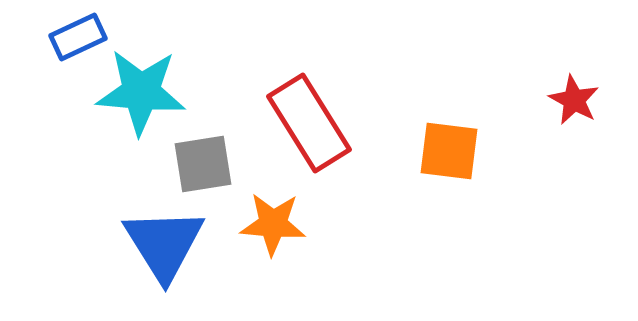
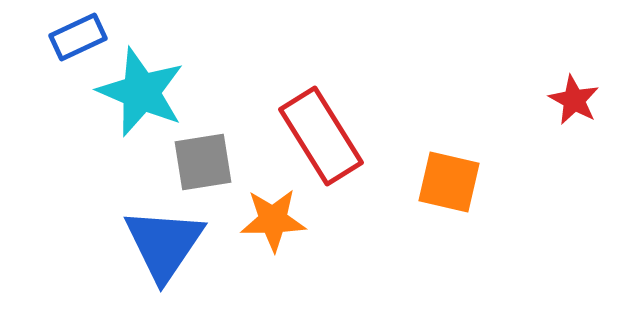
cyan star: rotated 18 degrees clockwise
red rectangle: moved 12 px right, 13 px down
orange square: moved 31 px down; rotated 6 degrees clockwise
gray square: moved 2 px up
orange star: moved 4 px up; rotated 6 degrees counterclockwise
blue triangle: rotated 6 degrees clockwise
